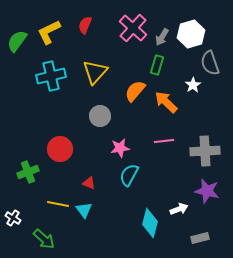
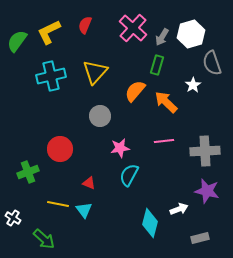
gray semicircle: moved 2 px right
